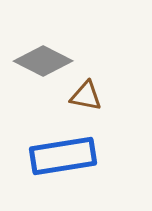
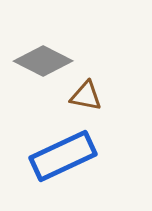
blue rectangle: rotated 16 degrees counterclockwise
